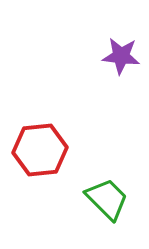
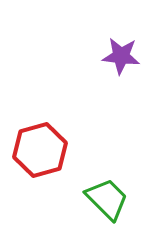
red hexagon: rotated 10 degrees counterclockwise
